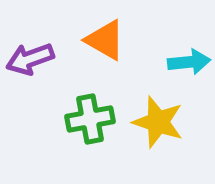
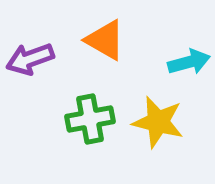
cyan arrow: rotated 9 degrees counterclockwise
yellow star: rotated 4 degrees counterclockwise
